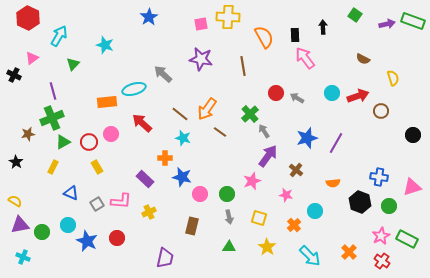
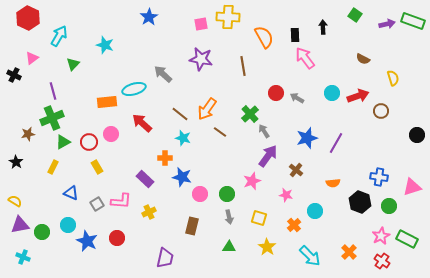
black circle at (413, 135): moved 4 px right
